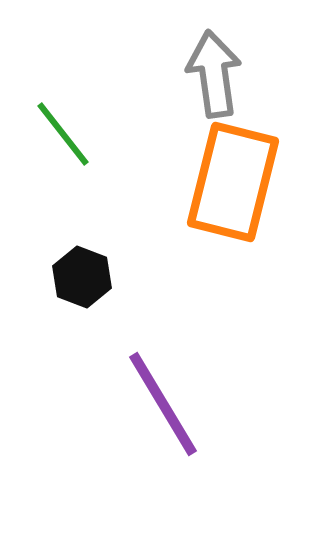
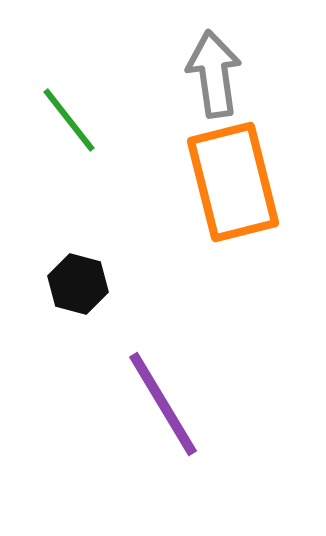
green line: moved 6 px right, 14 px up
orange rectangle: rotated 28 degrees counterclockwise
black hexagon: moved 4 px left, 7 px down; rotated 6 degrees counterclockwise
